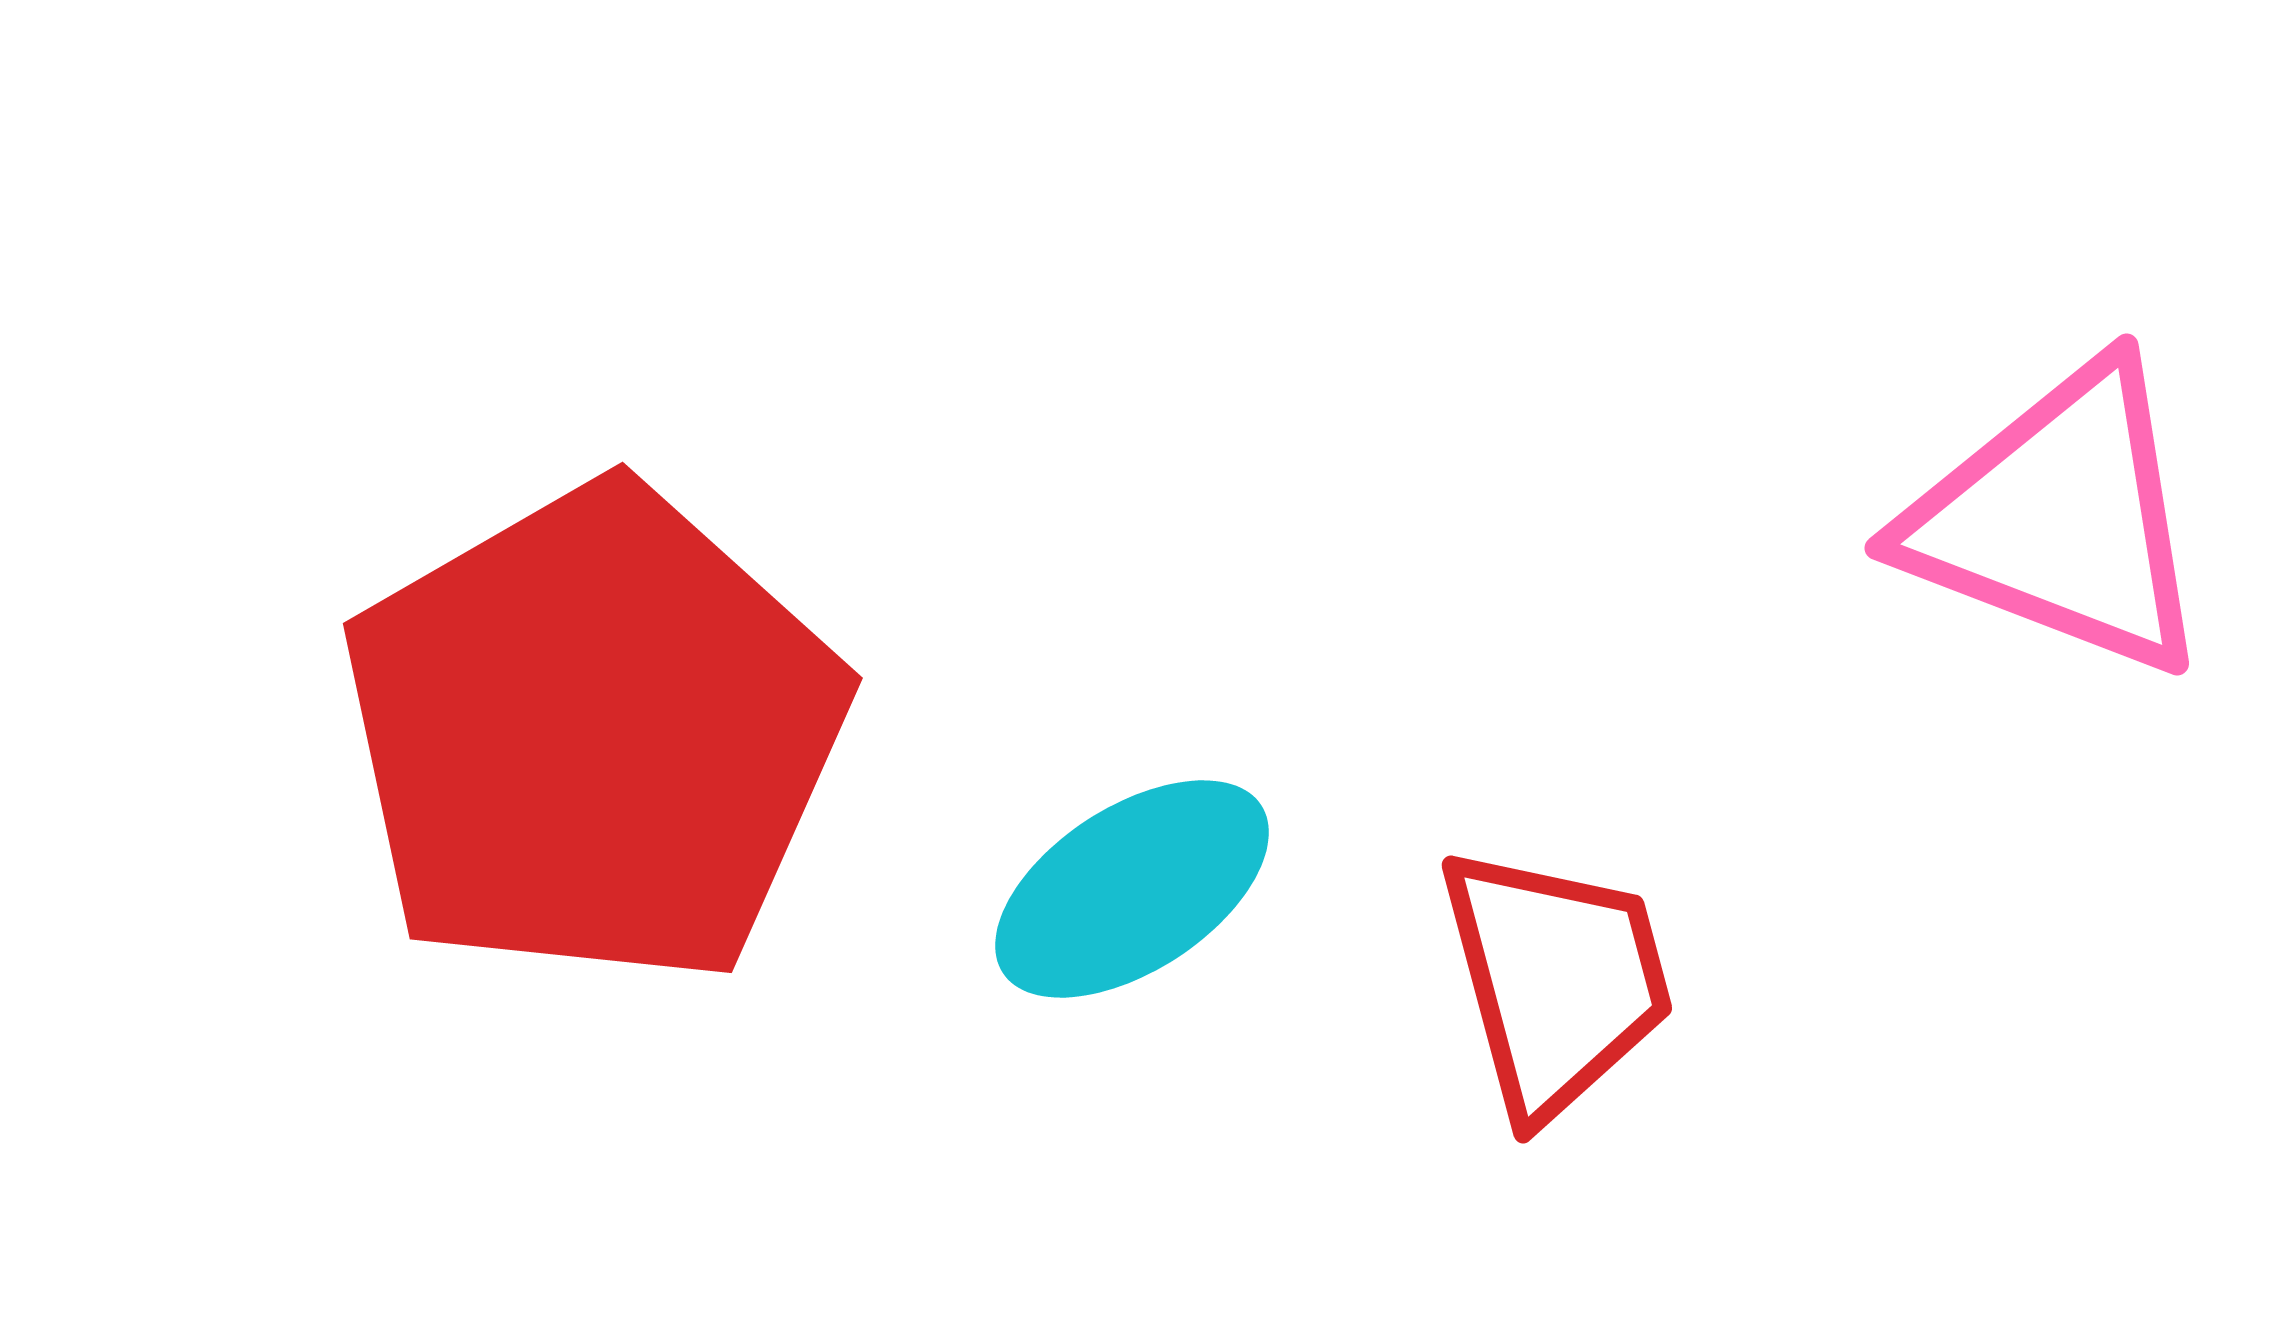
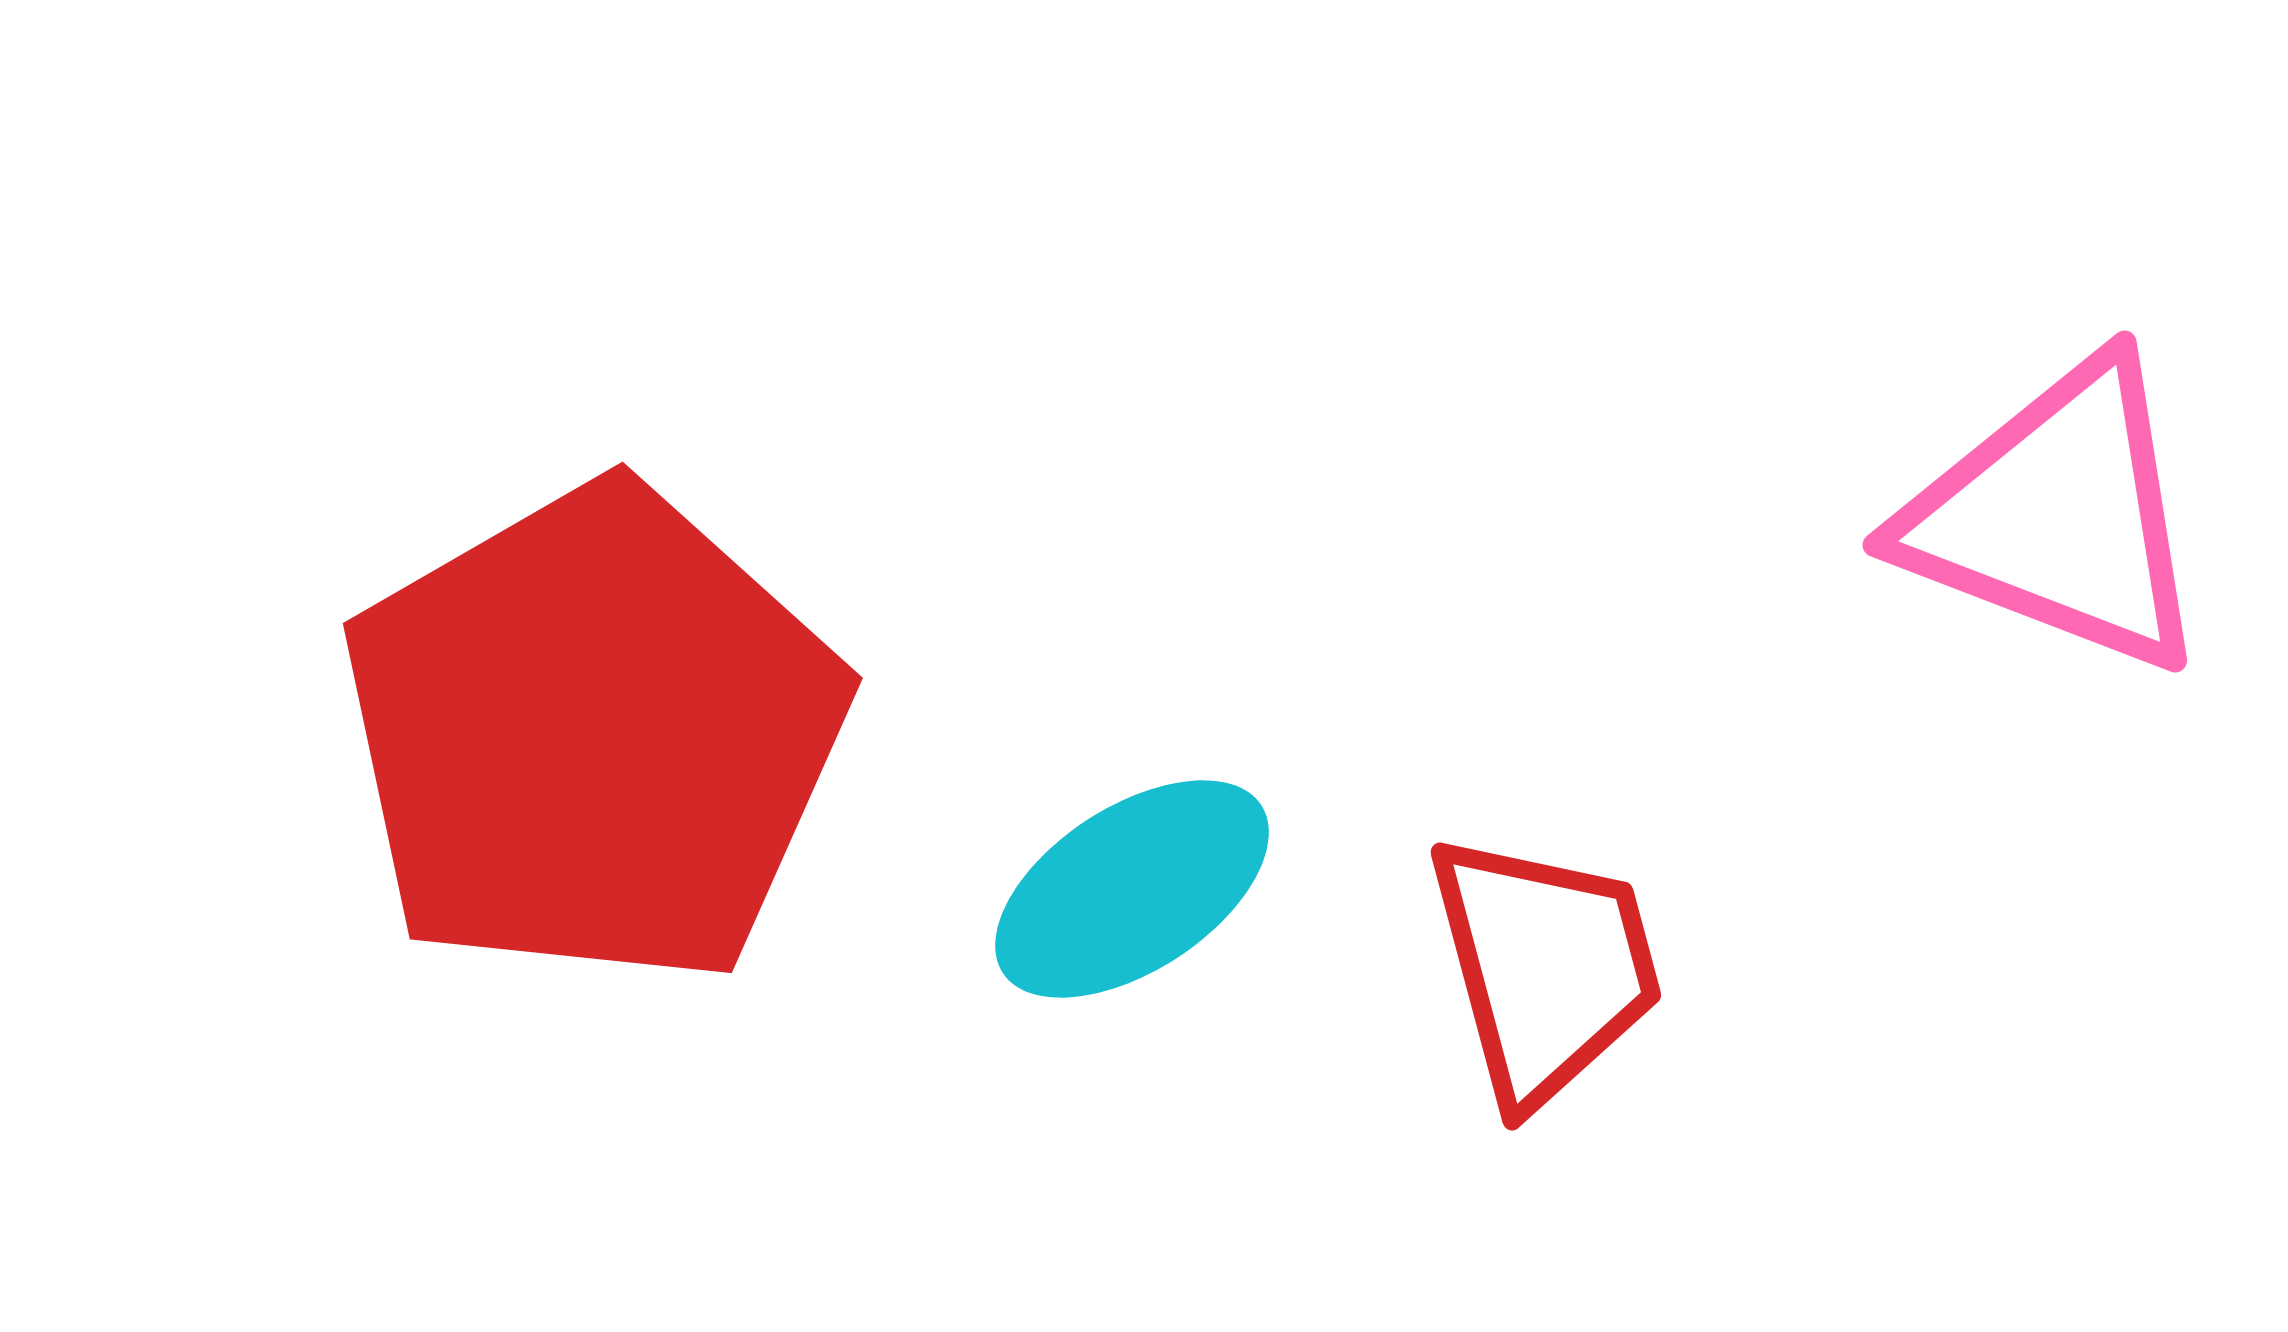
pink triangle: moved 2 px left, 3 px up
red trapezoid: moved 11 px left, 13 px up
